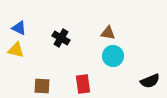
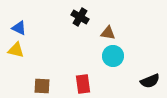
black cross: moved 19 px right, 21 px up
